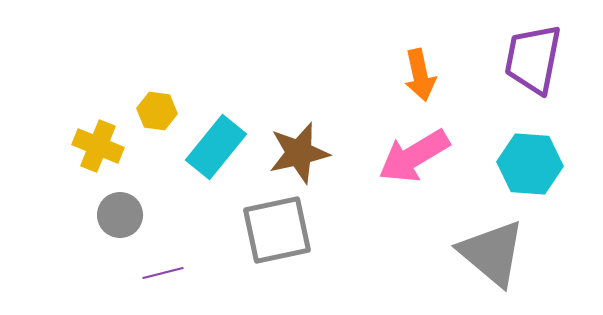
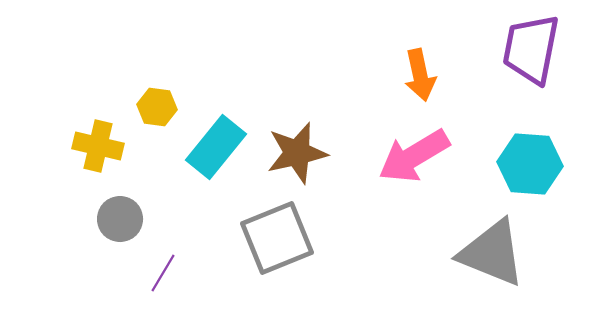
purple trapezoid: moved 2 px left, 10 px up
yellow hexagon: moved 4 px up
yellow cross: rotated 9 degrees counterclockwise
brown star: moved 2 px left
gray circle: moved 4 px down
gray square: moved 8 px down; rotated 10 degrees counterclockwise
gray triangle: rotated 18 degrees counterclockwise
purple line: rotated 45 degrees counterclockwise
